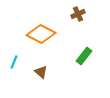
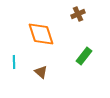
orange diamond: rotated 44 degrees clockwise
cyan line: rotated 24 degrees counterclockwise
